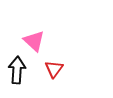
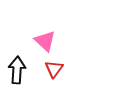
pink triangle: moved 11 px right
